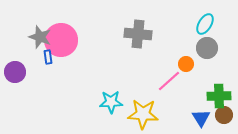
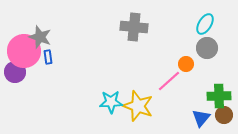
gray cross: moved 4 px left, 7 px up
pink circle: moved 37 px left, 11 px down
yellow star: moved 5 px left, 8 px up; rotated 16 degrees clockwise
blue triangle: rotated 12 degrees clockwise
